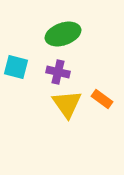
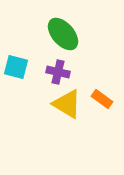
green ellipse: rotated 68 degrees clockwise
yellow triangle: rotated 24 degrees counterclockwise
